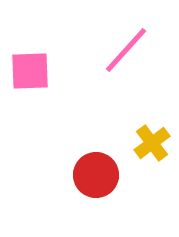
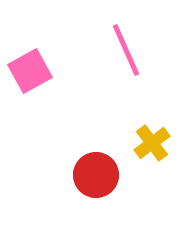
pink line: rotated 66 degrees counterclockwise
pink square: rotated 27 degrees counterclockwise
